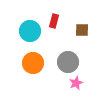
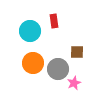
red rectangle: rotated 24 degrees counterclockwise
brown square: moved 5 px left, 22 px down
gray circle: moved 10 px left, 7 px down
pink star: moved 2 px left
